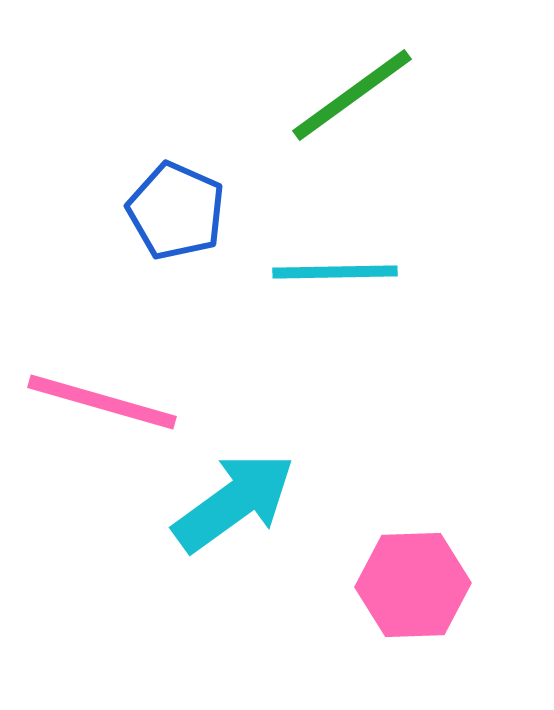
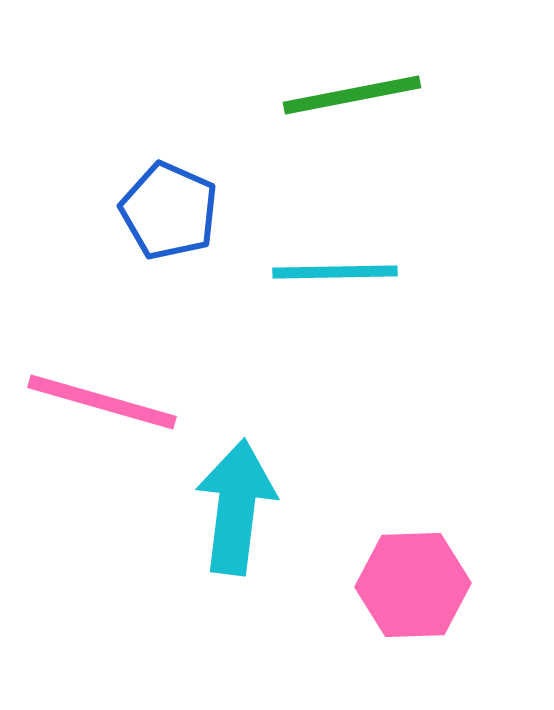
green line: rotated 25 degrees clockwise
blue pentagon: moved 7 px left
cyan arrow: moved 2 px right, 5 px down; rotated 47 degrees counterclockwise
